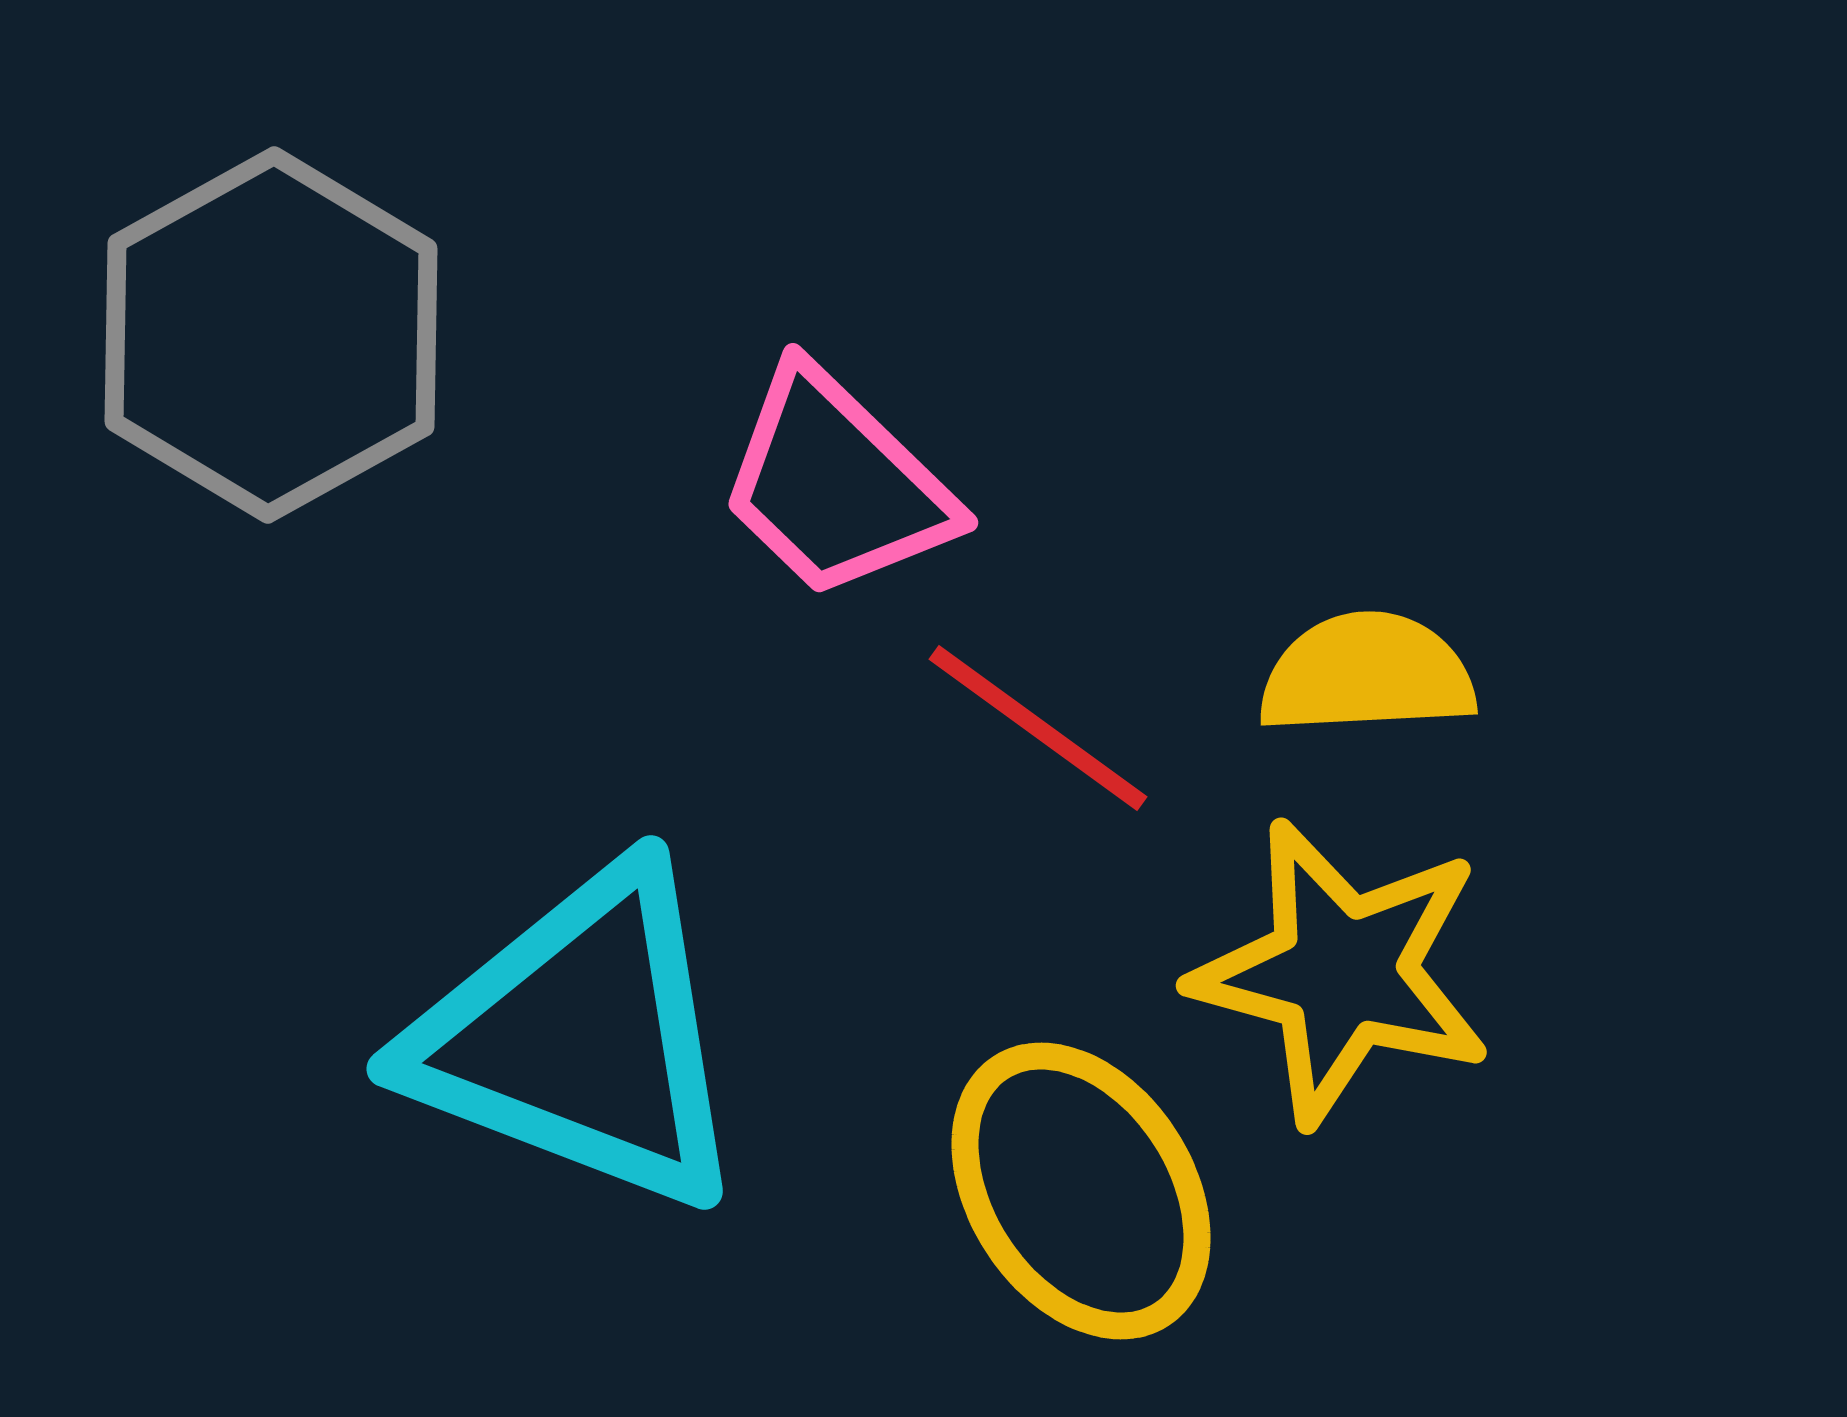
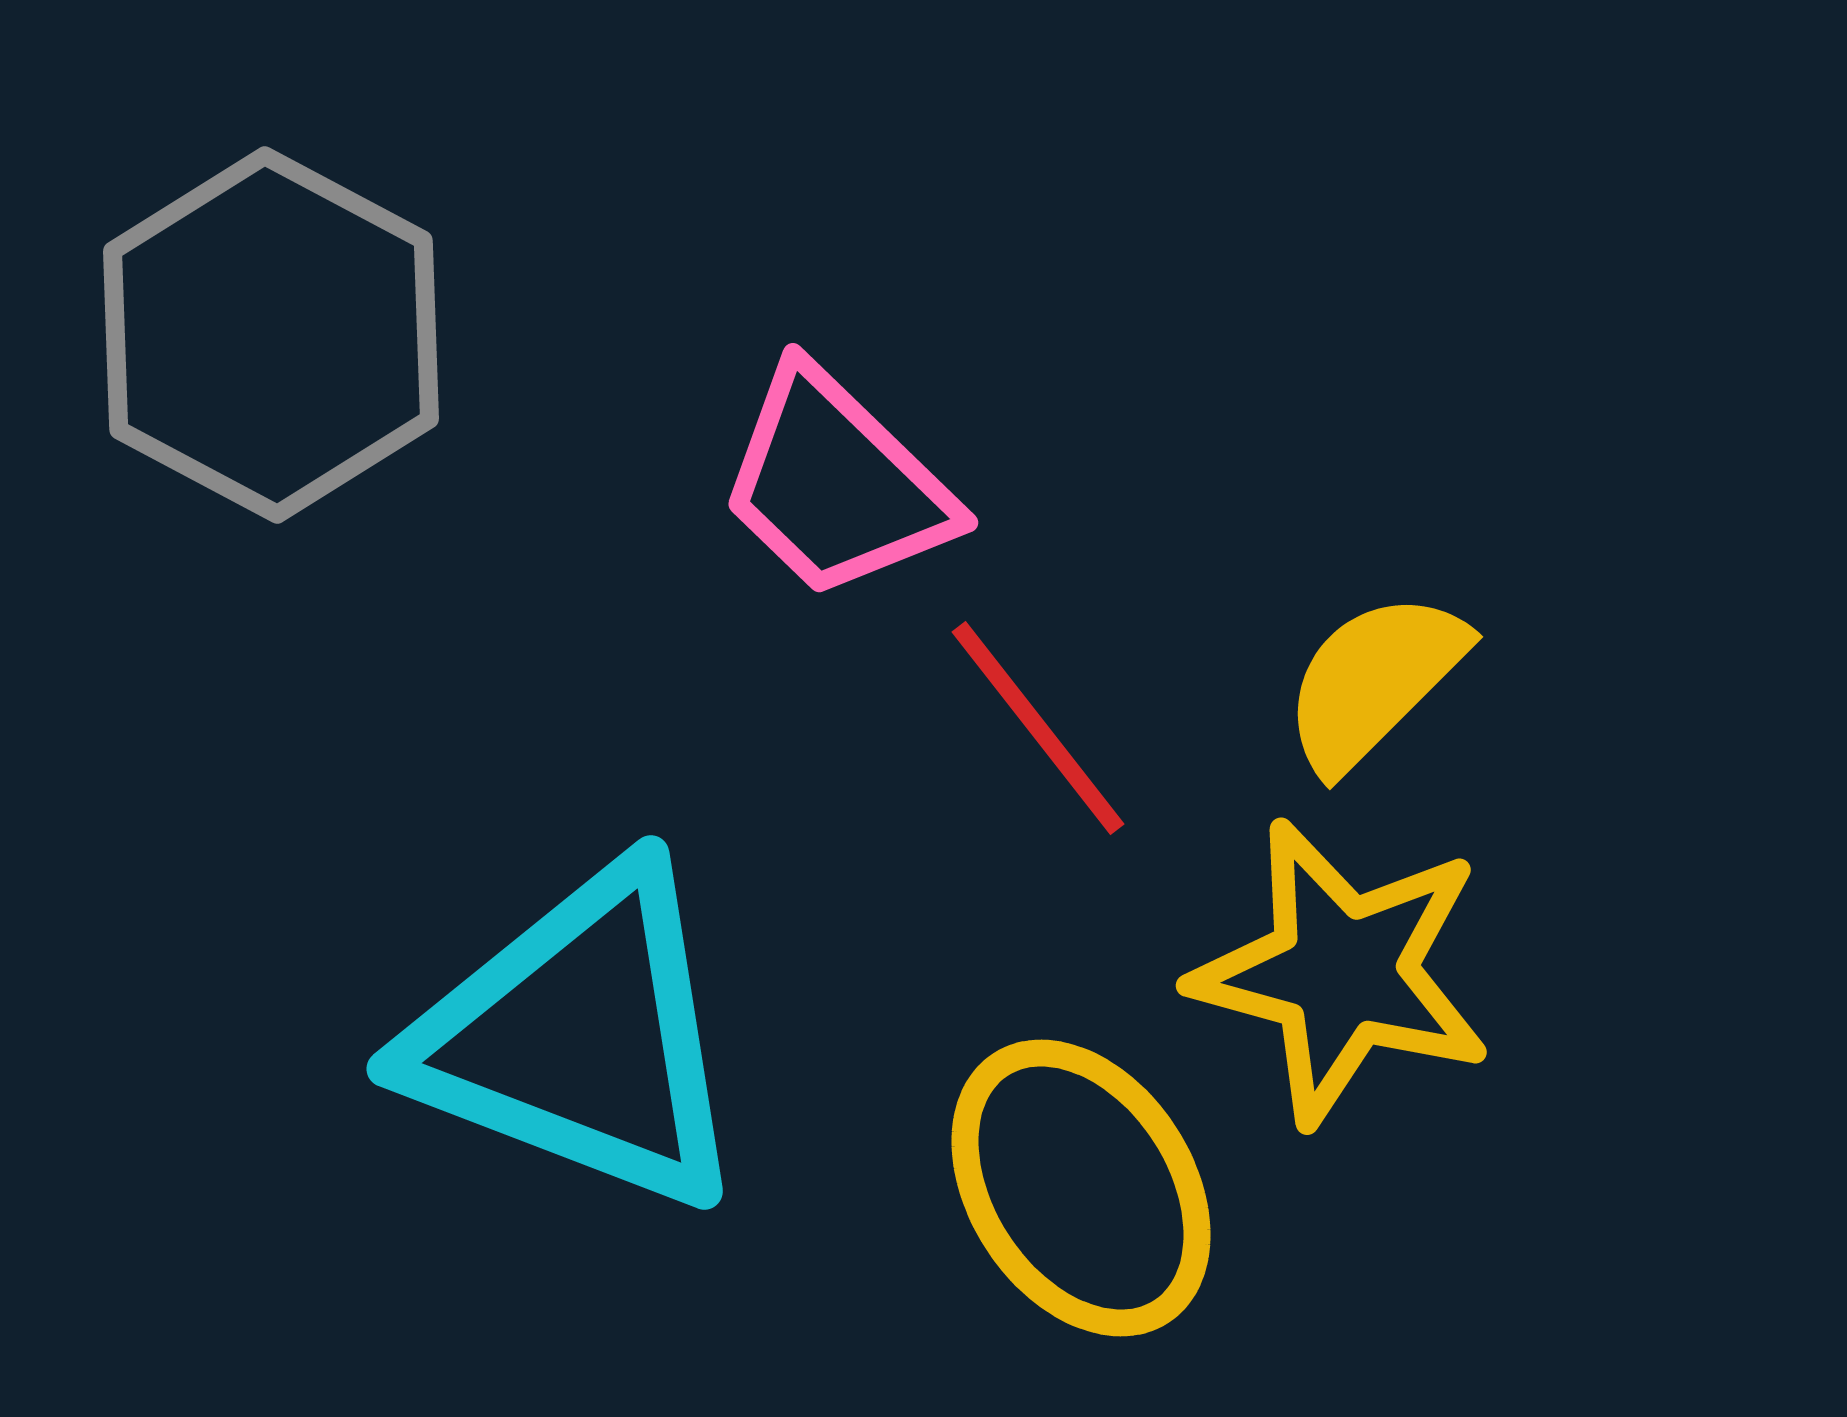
gray hexagon: rotated 3 degrees counterclockwise
yellow semicircle: moved 7 px right, 7 px down; rotated 42 degrees counterclockwise
red line: rotated 16 degrees clockwise
yellow ellipse: moved 3 px up
